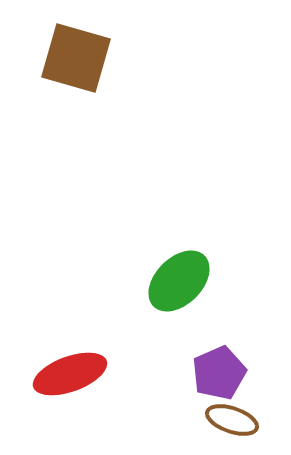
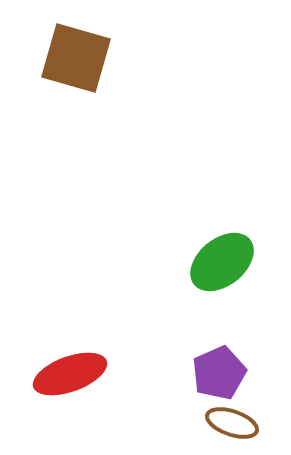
green ellipse: moved 43 px right, 19 px up; rotated 6 degrees clockwise
brown ellipse: moved 3 px down
